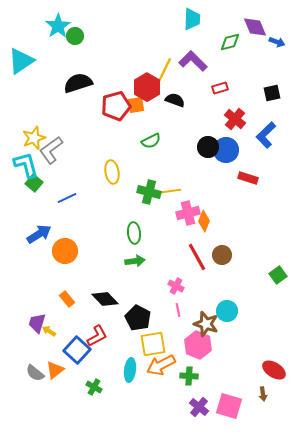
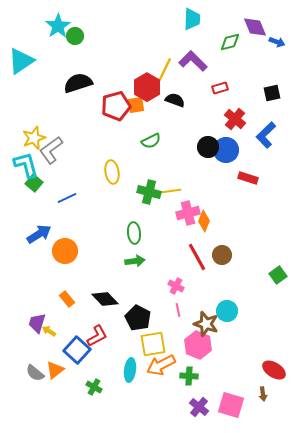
pink square at (229, 406): moved 2 px right, 1 px up
